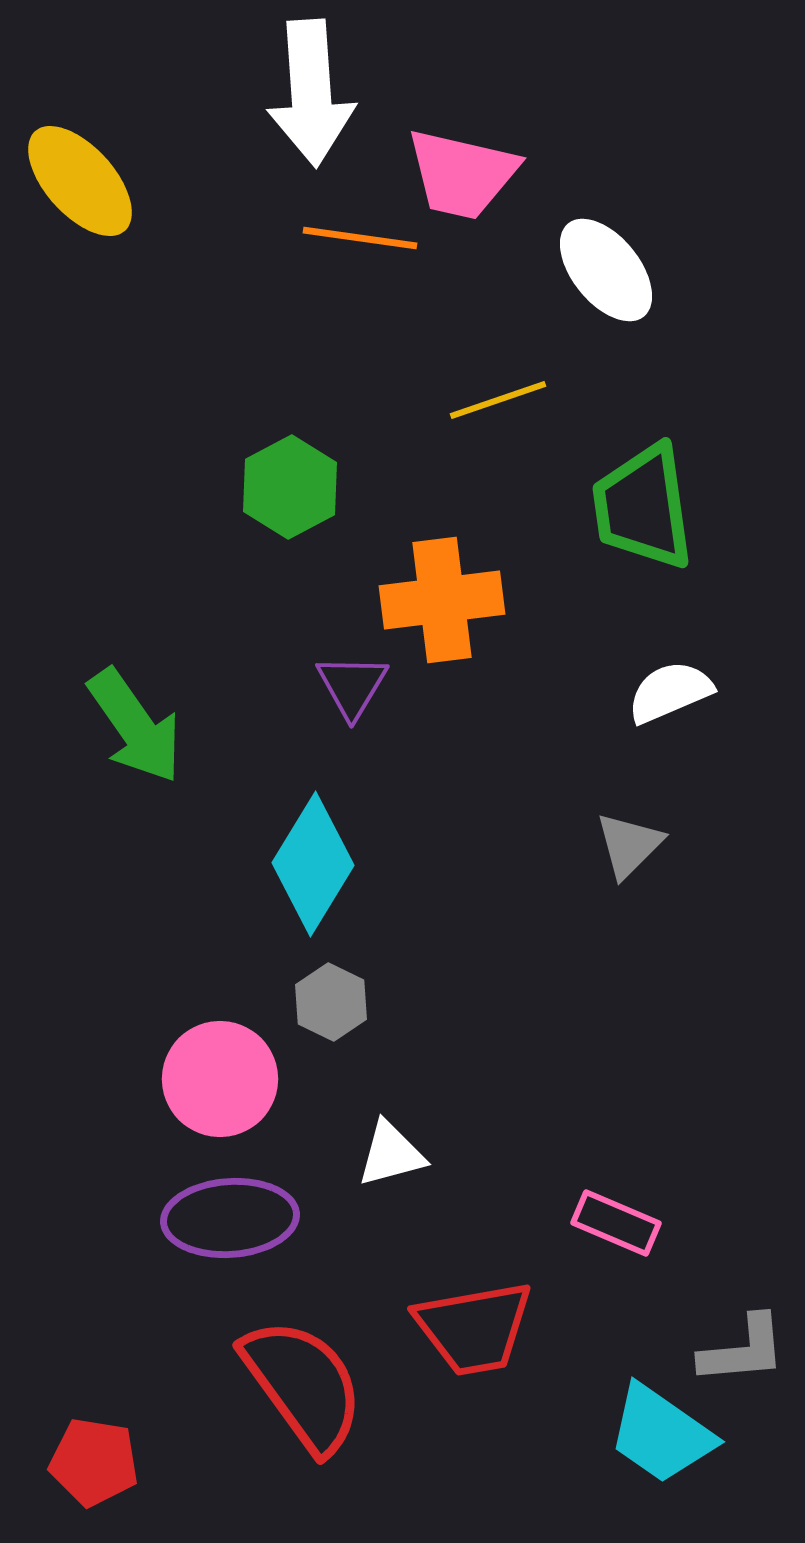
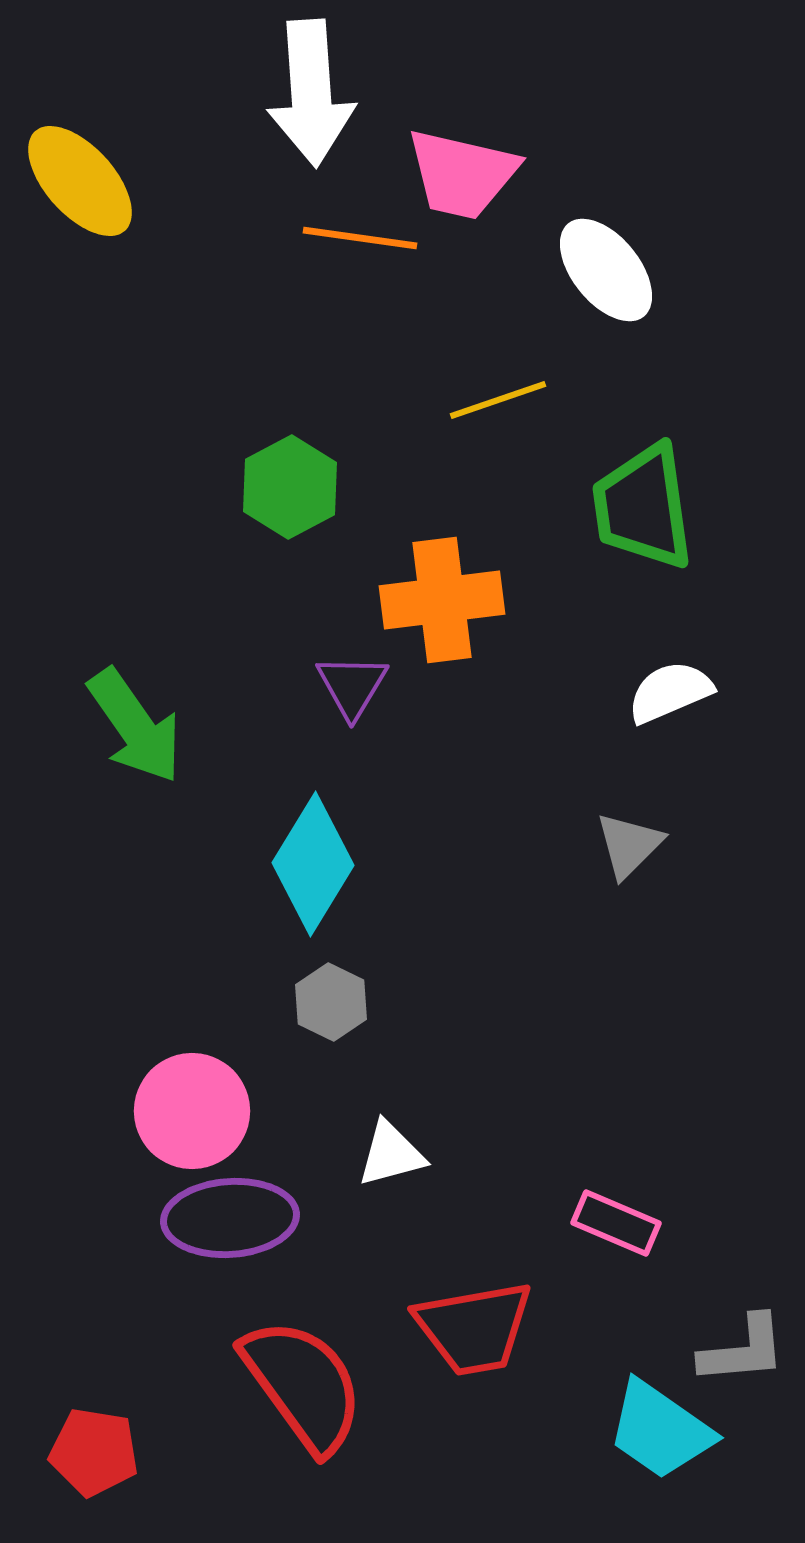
pink circle: moved 28 px left, 32 px down
cyan trapezoid: moved 1 px left, 4 px up
red pentagon: moved 10 px up
